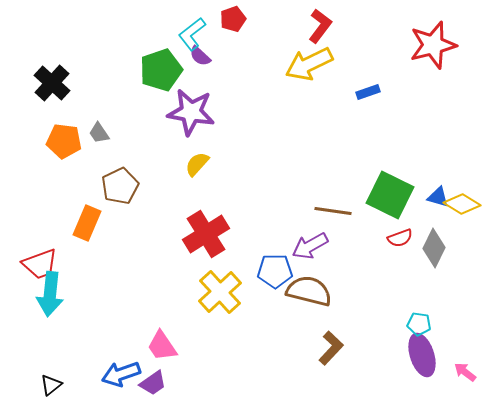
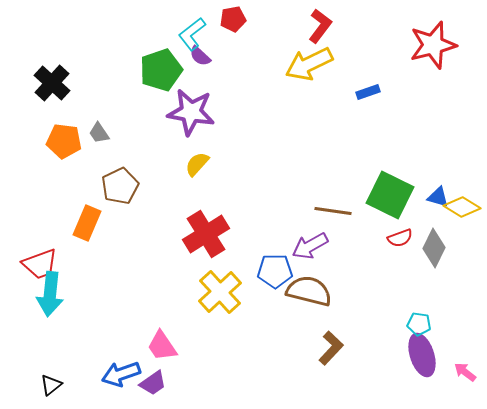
red pentagon: rotated 10 degrees clockwise
yellow diamond: moved 3 px down
